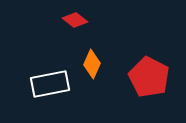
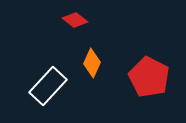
orange diamond: moved 1 px up
white rectangle: moved 2 px left, 2 px down; rotated 36 degrees counterclockwise
